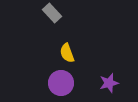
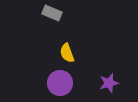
gray rectangle: rotated 24 degrees counterclockwise
purple circle: moved 1 px left
